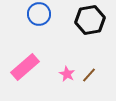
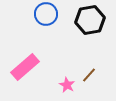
blue circle: moved 7 px right
pink star: moved 11 px down
